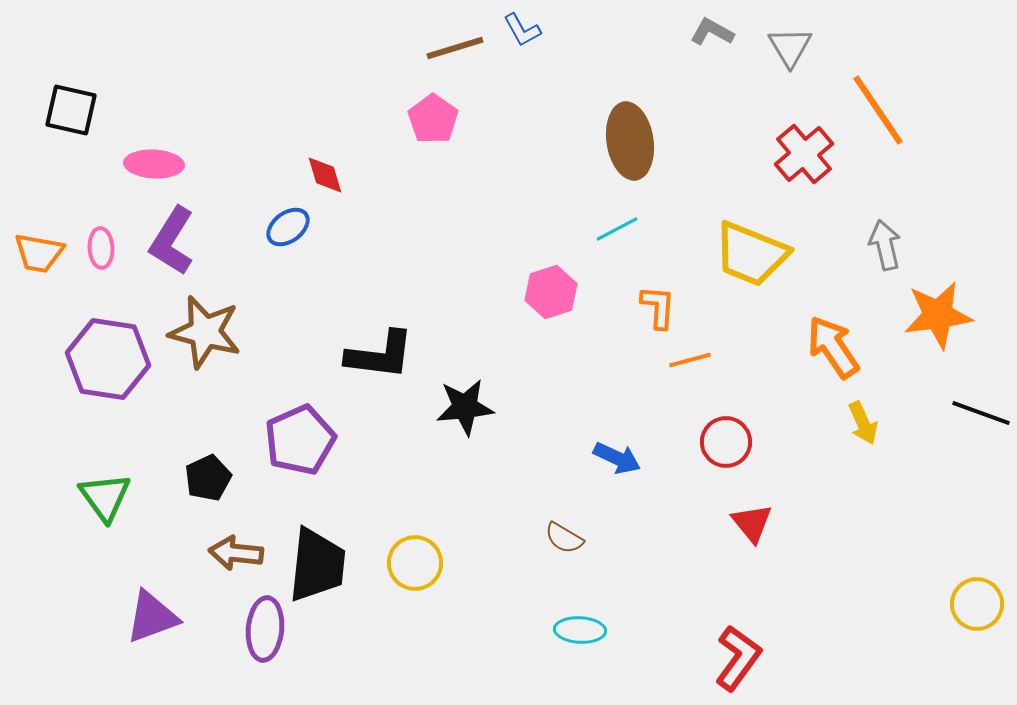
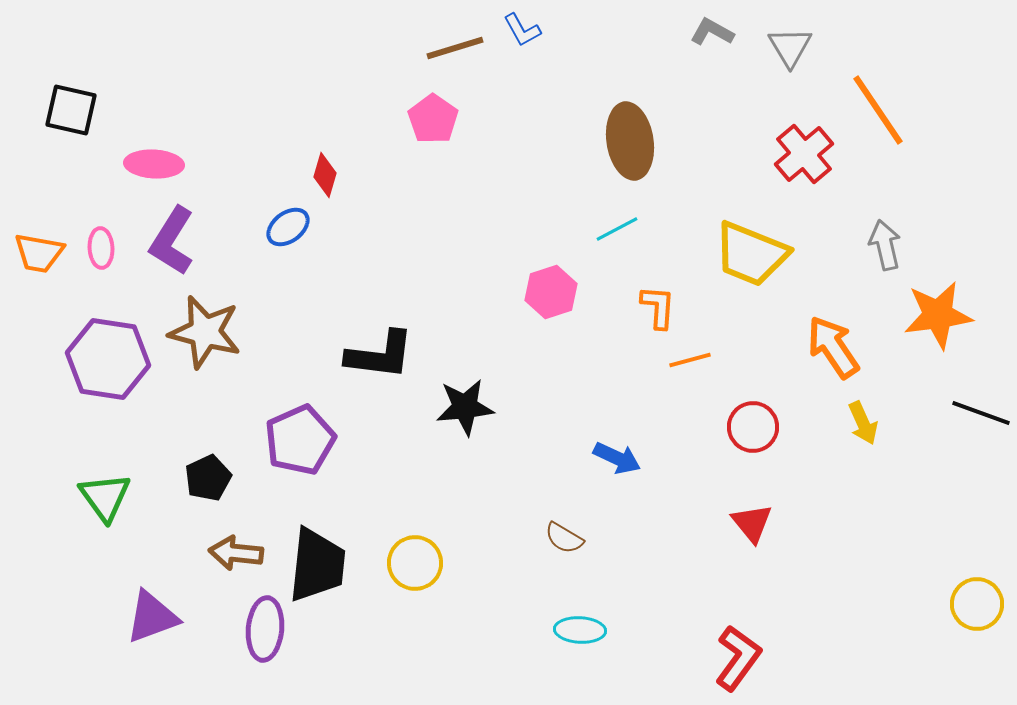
red diamond at (325, 175): rotated 33 degrees clockwise
red circle at (726, 442): moved 27 px right, 15 px up
